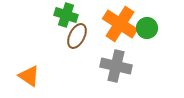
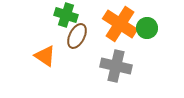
orange triangle: moved 16 px right, 20 px up
